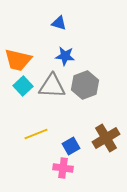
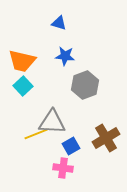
orange trapezoid: moved 4 px right, 1 px down
gray triangle: moved 36 px down
